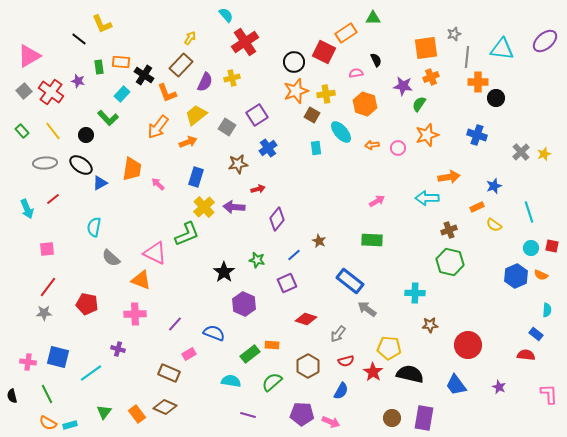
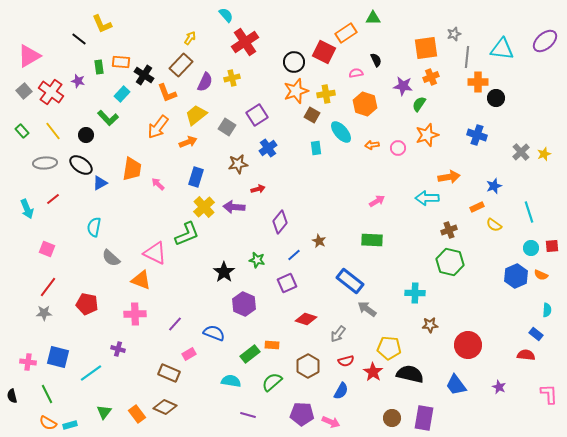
purple diamond at (277, 219): moved 3 px right, 3 px down
red square at (552, 246): rotated 16 degrees counterclockwise
pink square at (47, 249): rotated 28 degrees clockwise
